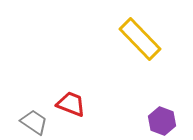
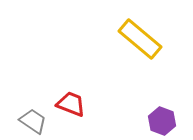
yellow rectangle: rotated 6 degrees counterclockwise
gray trapezoid: moved 1 px left, 1 px up
